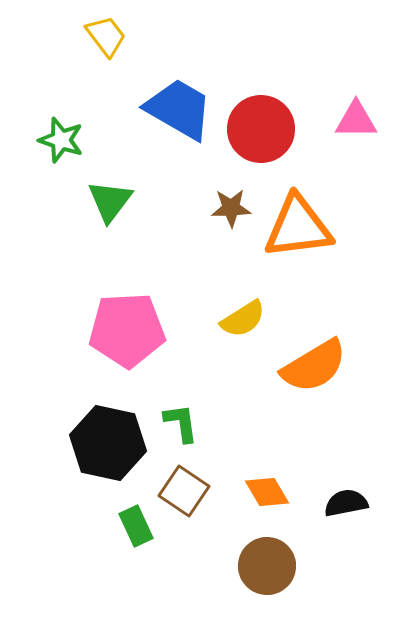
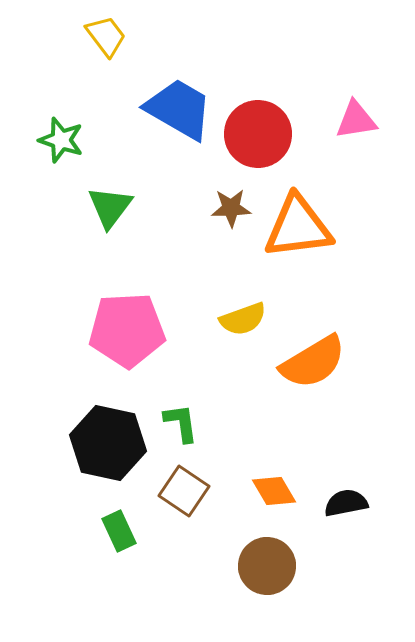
pink triangle: rotated 9 degrees counterclockwise
red circle: moved 3 px left, 5 px down
green triangle: moved 6 px down
yellow semicircle: rotated 12 degrees clockwise
orange semicircle: moved 1 px left, 4 px up
orange diamond: moved 7 px right, 1 px up
green rectangle: moved 17 px left, 5 px down
